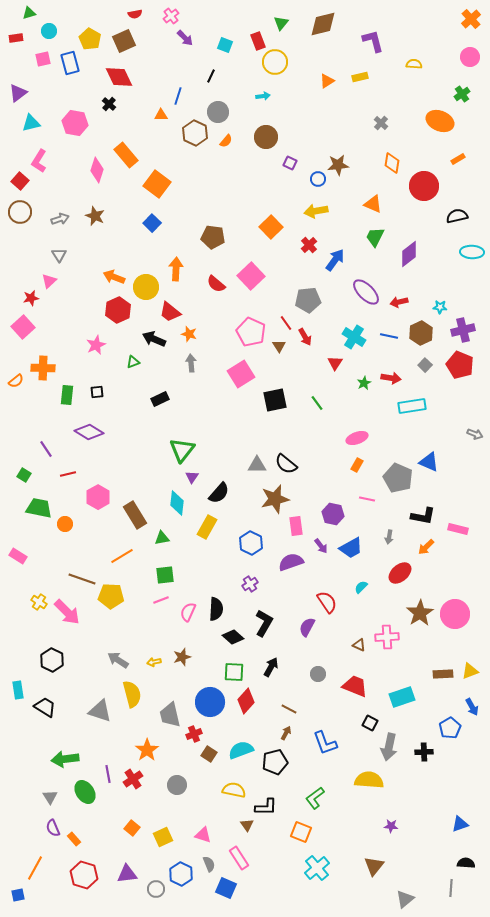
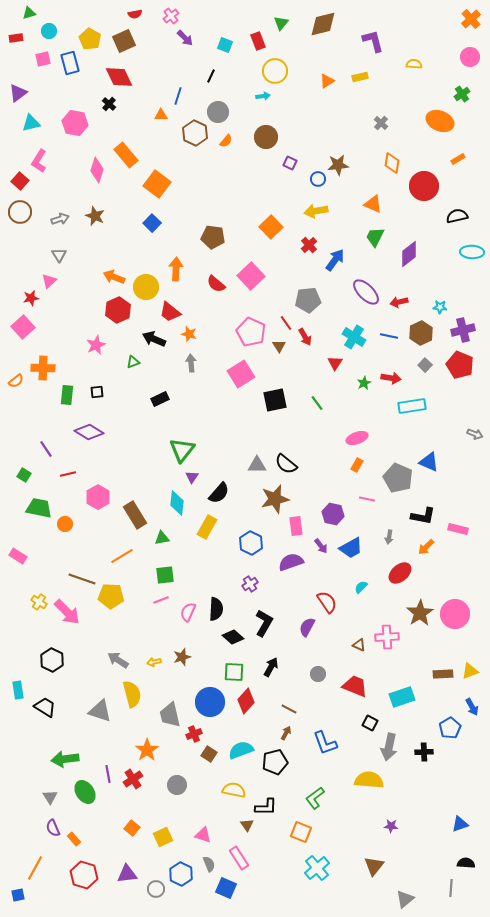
yellow circle at (275, 62): moved 9 px down
